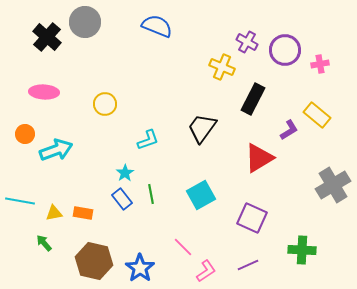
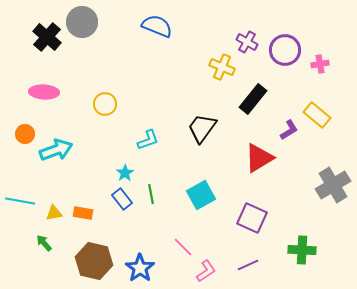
gray circle: moved 3 px left
black rectangle: rotated 12 degrees clockwise
